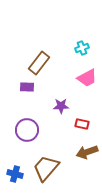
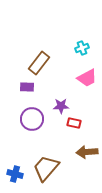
red rectangle: moved 8 px left, 1 px up
purple circle: moved 5 px right, 11 px up
brown arrow: rotated 15 degrees clockwise
